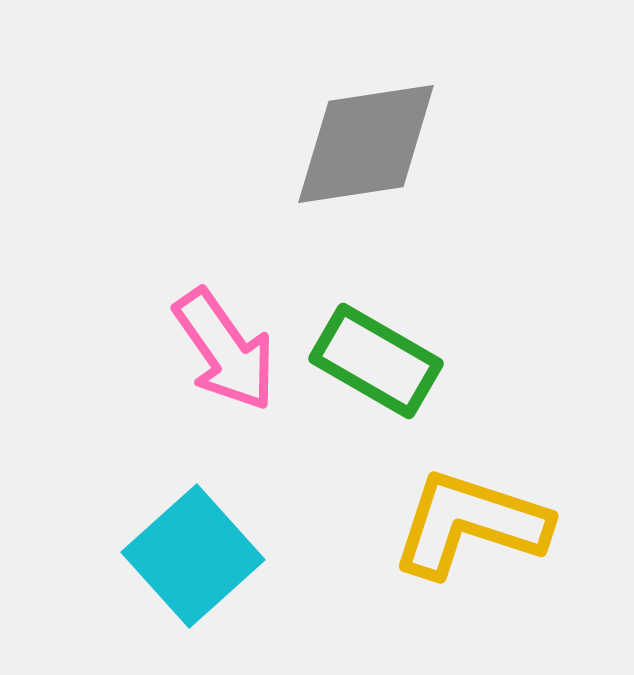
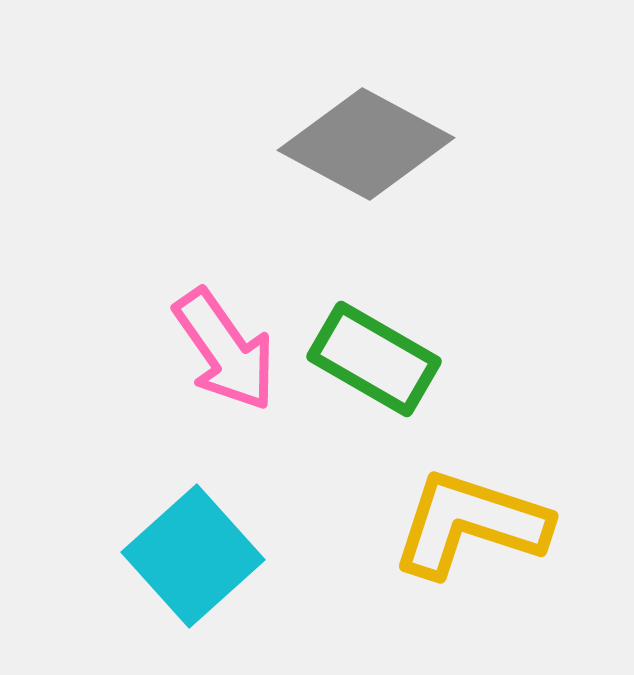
gray diamond: rotated 37 degrees clockwise
green rectangle: moved 2 px left, 2 px up
